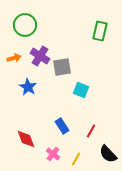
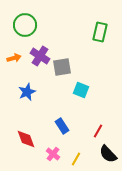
green rectangle: moved 1 px down
blue star: moved 1 px left, 5 px down; rotated 18 degrees clockwise
red line: moved 7 px right
